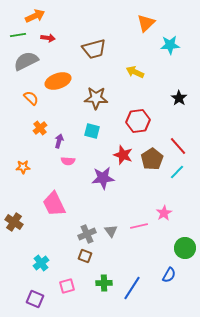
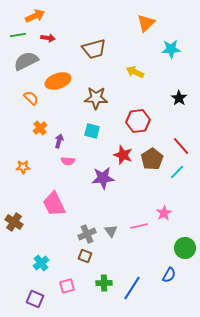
cyan star: moved 1 px right, 4 px down
red line: moved 3 px right
